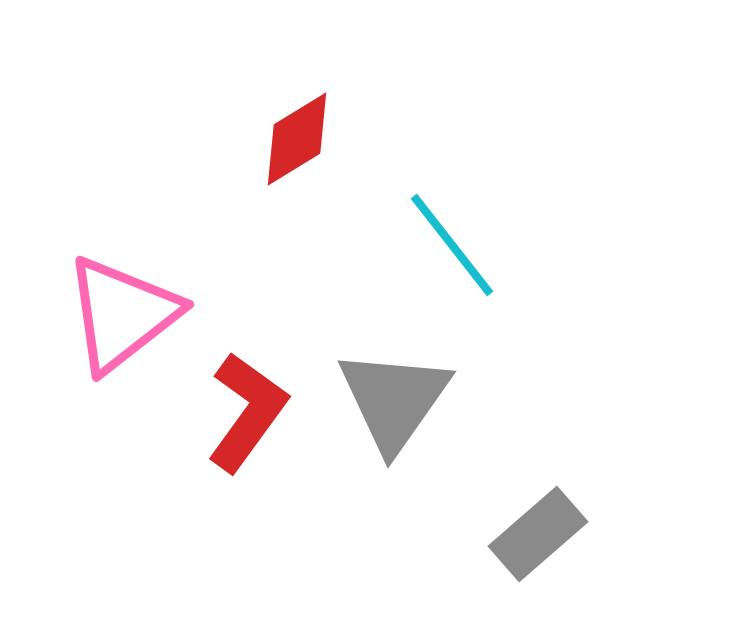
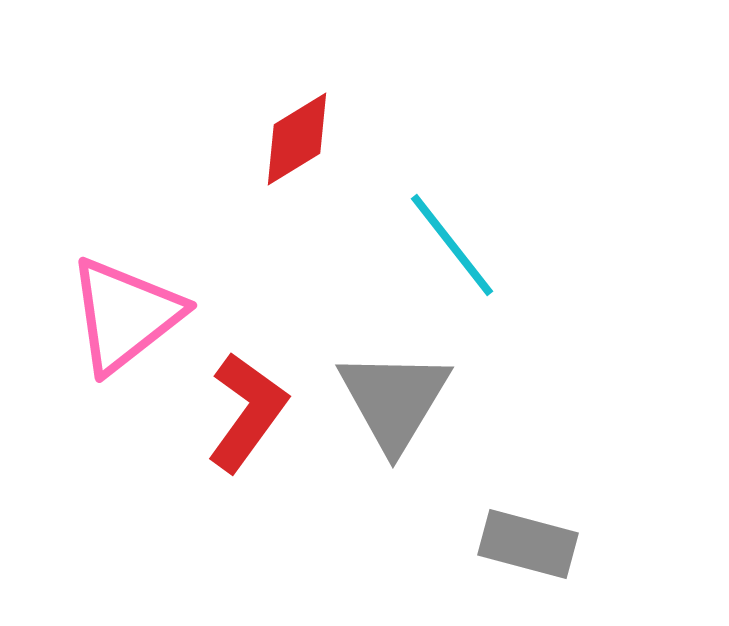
pink triangle: moved 3 px right, 1 px down
gray triangle: rotated 4 degrees counterclockwise
gray rectangle: moved 10 px left, 10 px down; rotated 56 degrees clockwise
